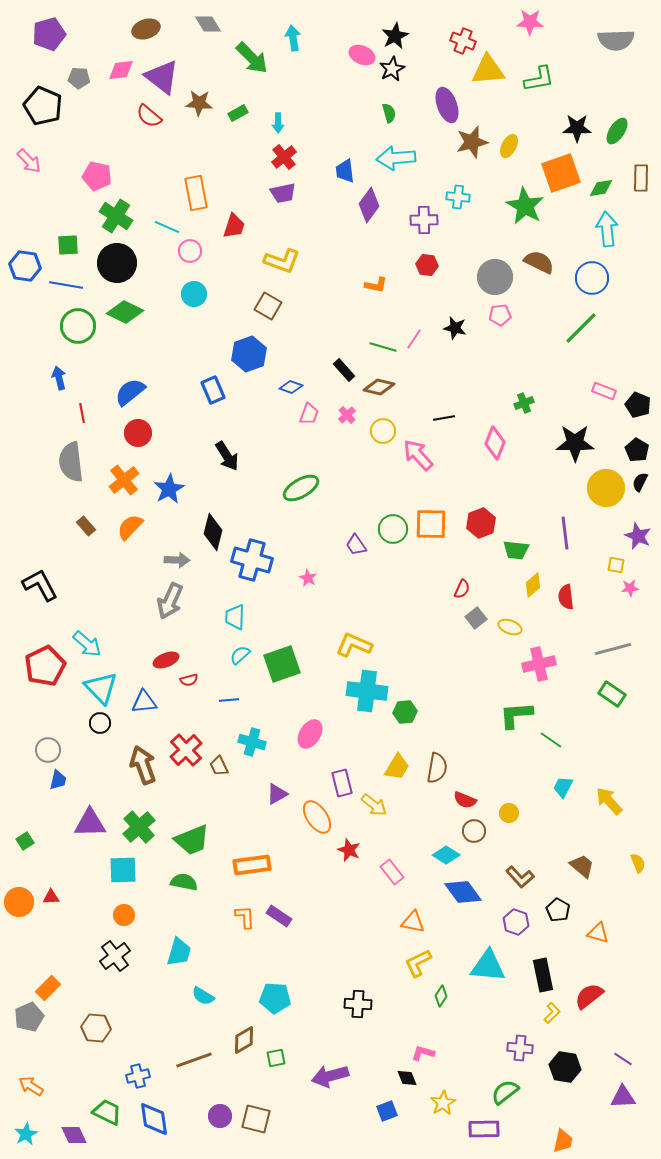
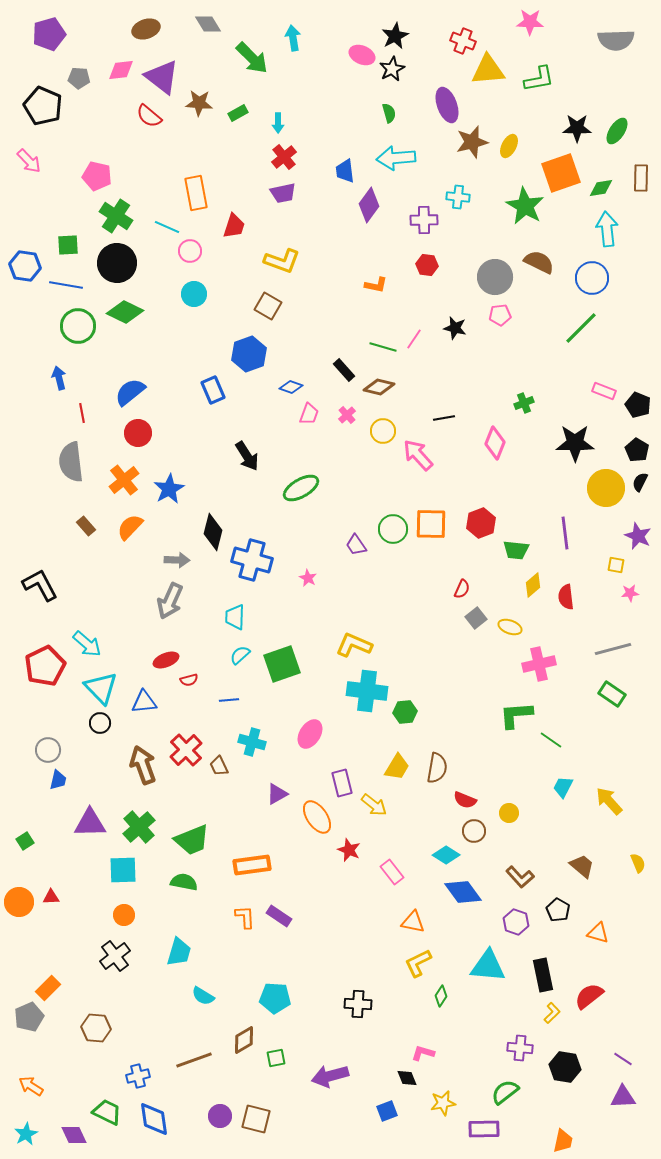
black arrow at (227, 456): moved 20 px right
pink star at (630, 588): moved 5 px down
yellow star at (443, 1103): rotated 20 degrees clockwise
